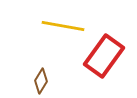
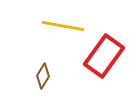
brown diamond: moved 2 px right, 5 px up
